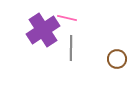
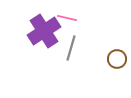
purple cross: moved 1 px right, 1 px down
gray line: rotated 15 degrees clockwise
